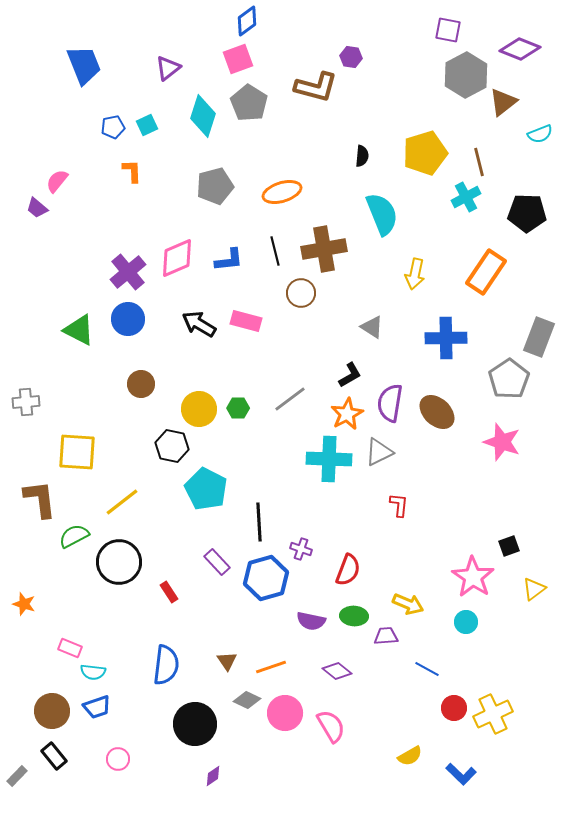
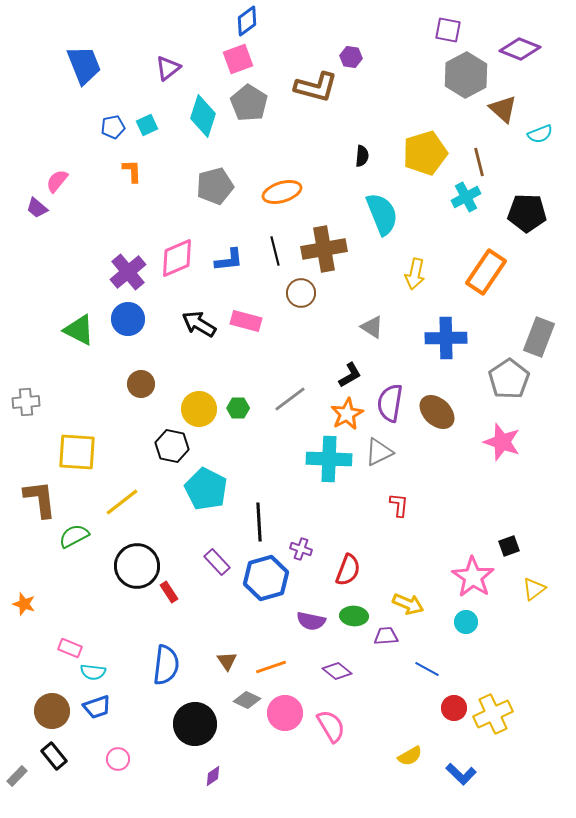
brown triangle at (503, 102): moved 7 px down; rotated 40 degrees counterclockwise
black circle at (119, 562): moved 18 px right, 4 px down
